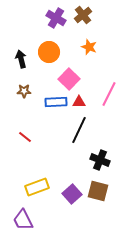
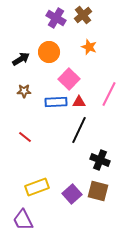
black arrow: rotated 72 degrees clockwise
